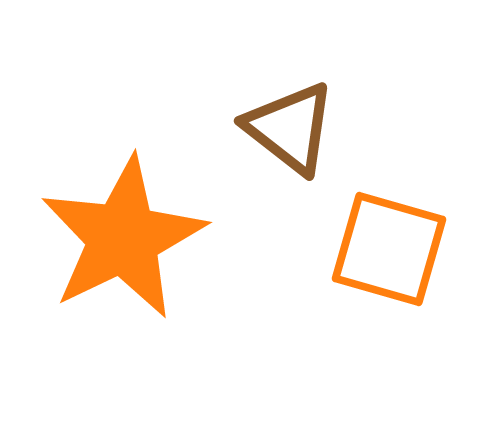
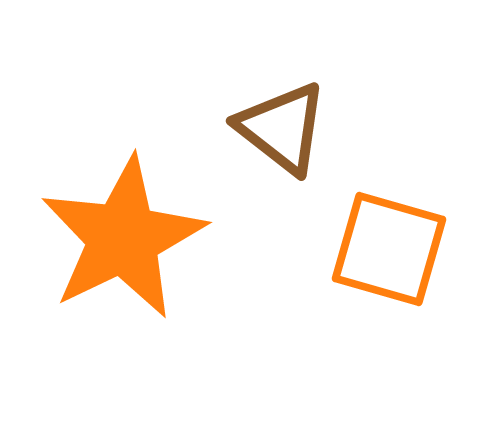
brown triangle: moved 8 px left
